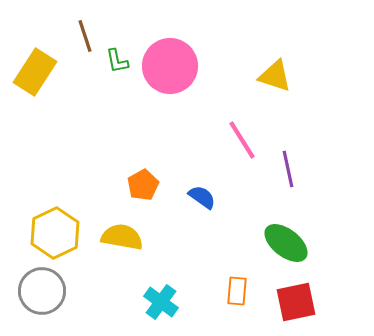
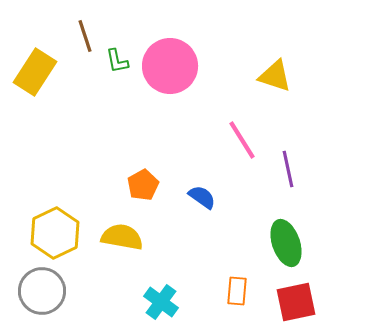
green ellipse: rotated 33 degrees clockwise
